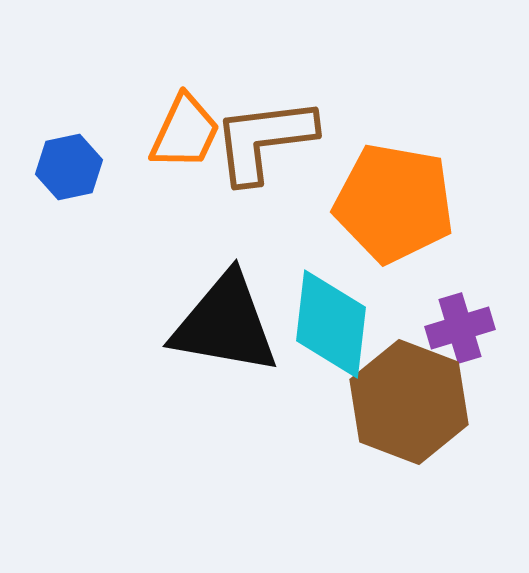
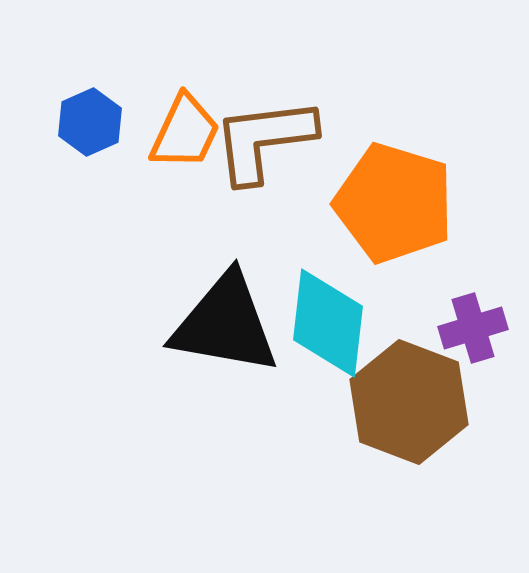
blue hexagon: moved 21 px right, 45 px up; rotated 12 degrees counterclockwise
orange pentagon: rotated 7 degrees clockwise
cyan diamond: moved 3 px left, 1 px up
purple cross: moved 13 px right
